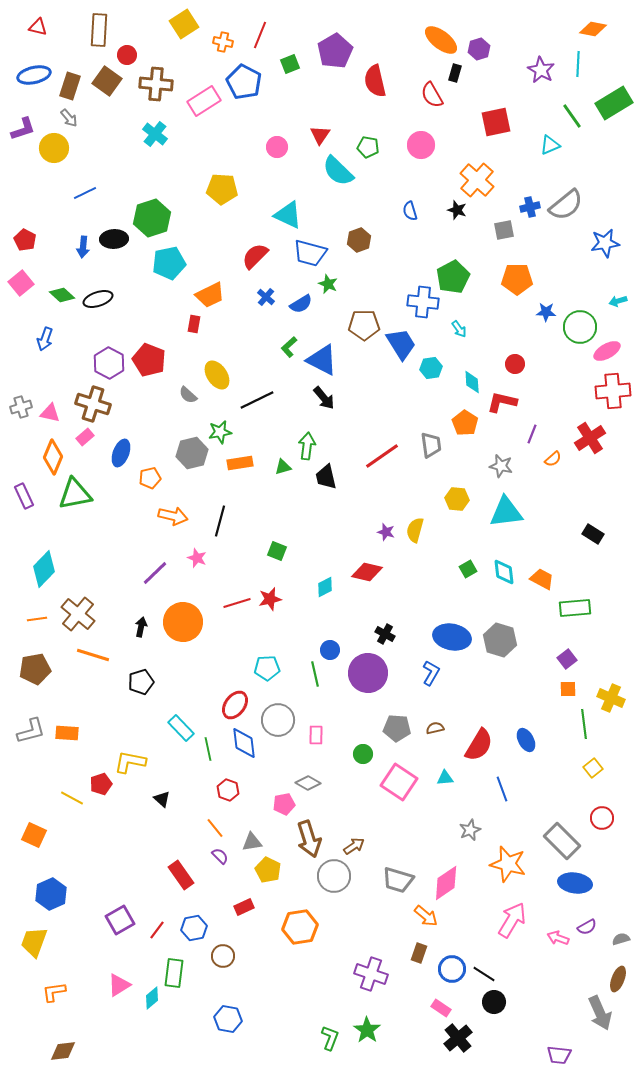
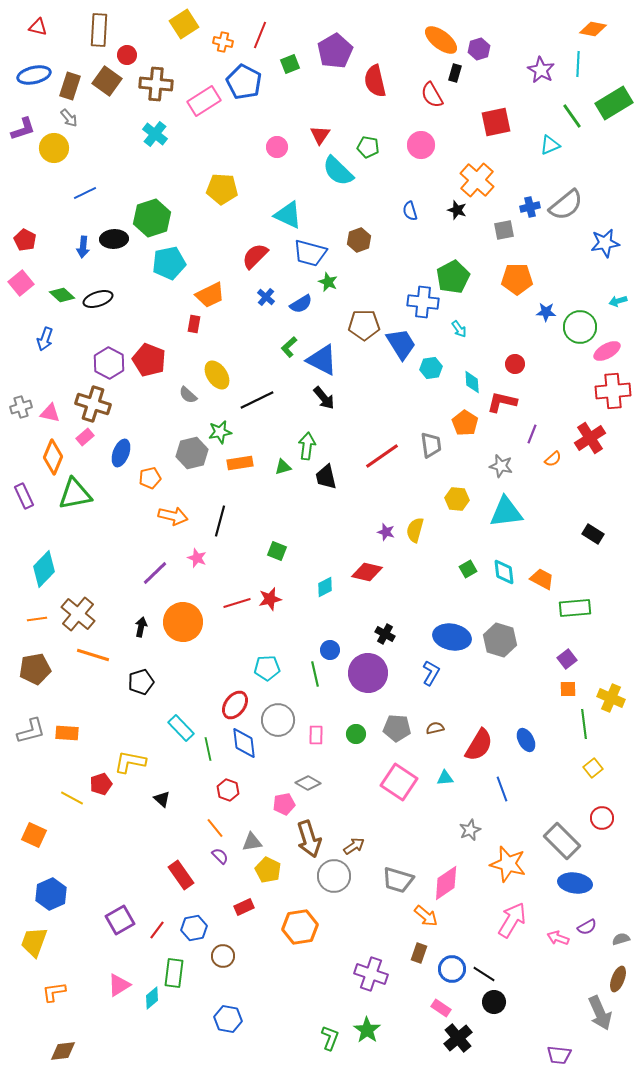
green star at (328, 284): moved 2 px up
green circle at (363, 754): moved 7 px left, 20 px up
